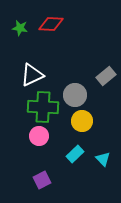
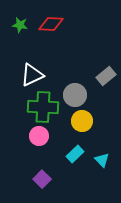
green star: moved 3 px up
cyan triangle: moved 1 px left, 1 px down
purple square: moved 1 px up; rotated 18 degrees counterclockwise
